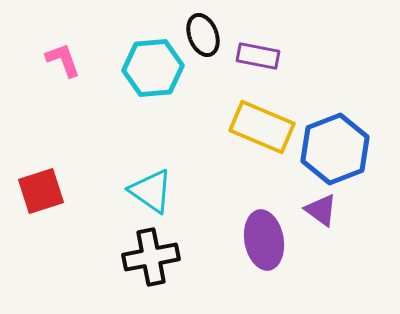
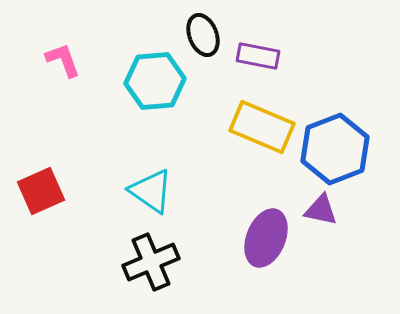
cyan hexagon: moved 2 px right, 13 px down
red square: rotated 6 degrees counterclockwise
purple triangle: rotated 24 degrees counterclockwise
purple ellipse: moved 2 px right, 2 px up; rotated 32 degrees clockwise
black cross: moved 5 px down; rotated 12 degrees counterclockwise
